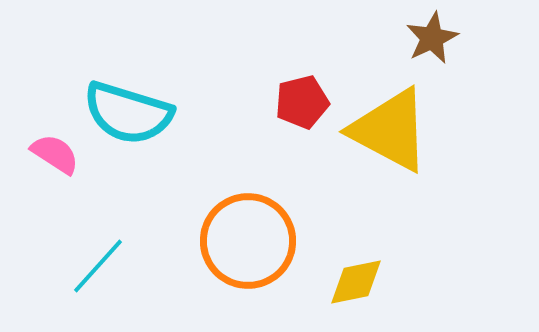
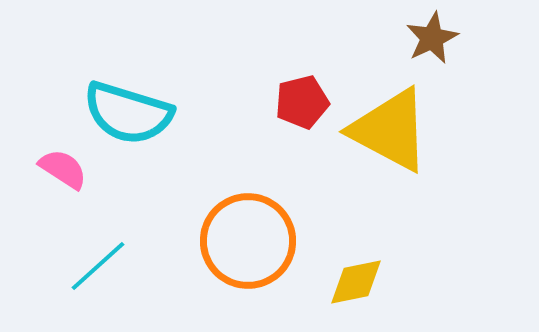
pink semicircle: moved 8 px right, 15 px down
cyan line: rotated 6 degrees clockwise
